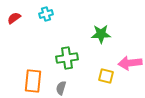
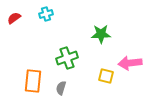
green cross: rotated 10 degrees counterclockwise
